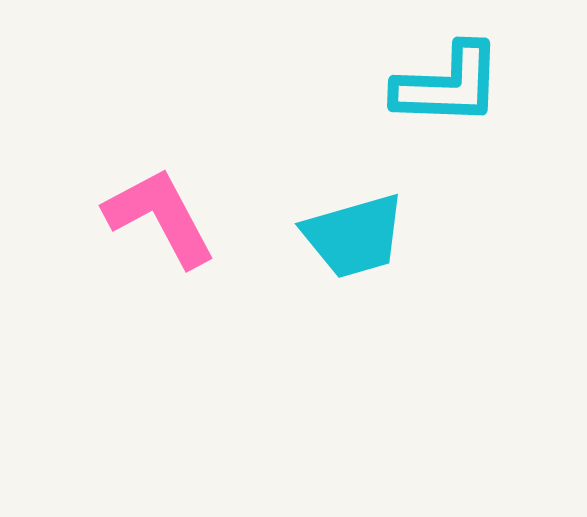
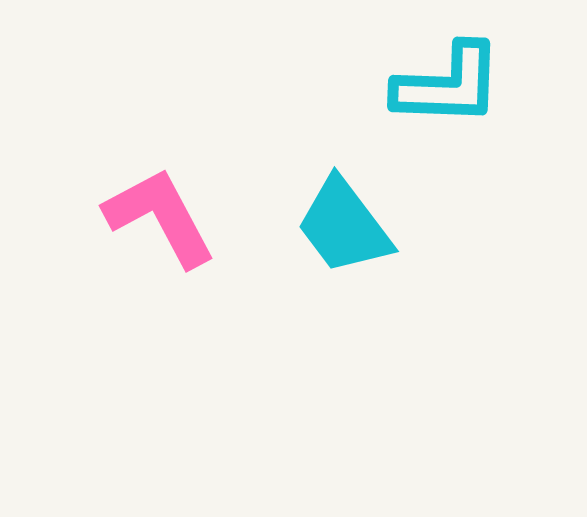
cyan trapezoid: moved 10 px left, 10 px up; rotated 69 degrees clockwise
